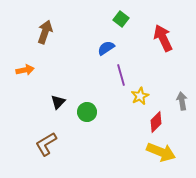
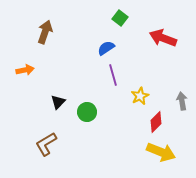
green square: moved 1 px left, 1 px up
red arrow: rotated 44 degrees counterclockwise
purple line: moved 8 px left
